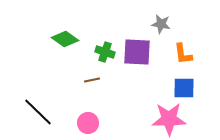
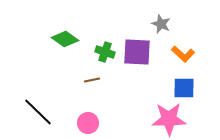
gray star: rotated 12 degrees clockwise
orange L-shape: rotated 40 degrees counterclockwise
